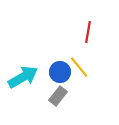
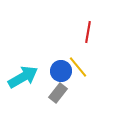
yellow line: moved 1 px left
blue circle: moved 1 px right, 1 px up
gray rectangle: moved 3 px up
